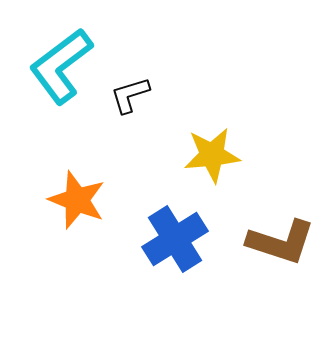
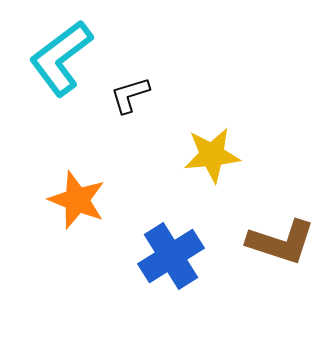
cyan L-shape: moved 8 px up
blue cross: moved 4 px left, 17 px down
